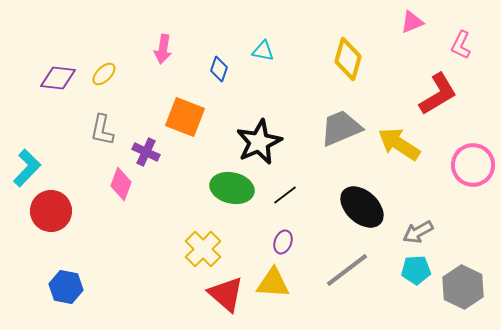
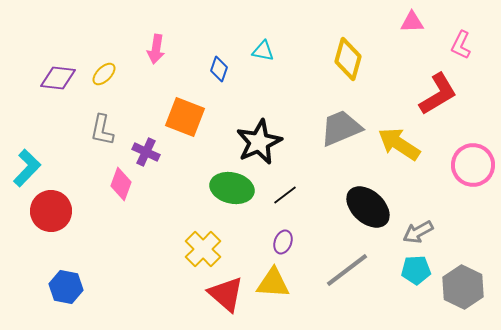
pink triangle: rotated 20 degrees clockwise
pink arrow: moved 7 px left
black ellipse: moved 6 px right
